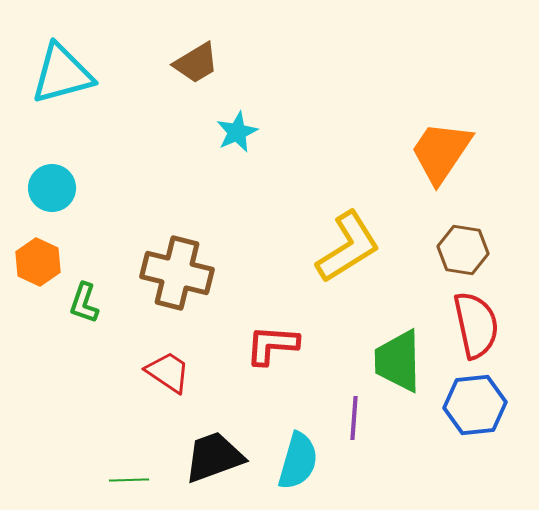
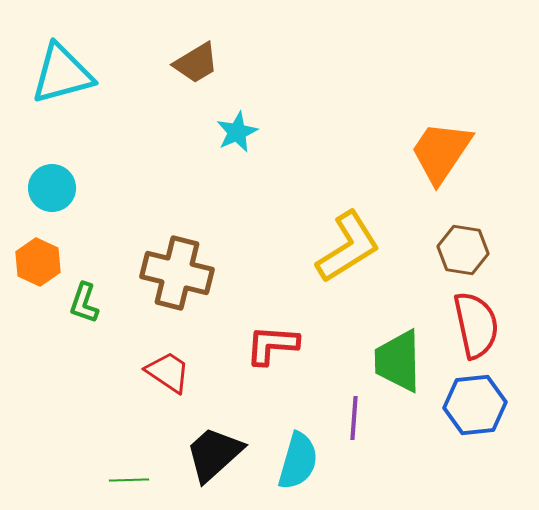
black trapezoid: moved 3 px up; rotated 22 degrees counterclockwise
